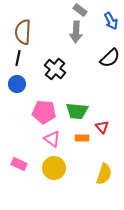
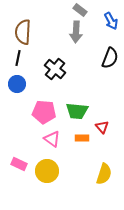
black semicircle: rotated 25 degrees counterclockwise
yellow circle: moved 7 px left, 3 px down
